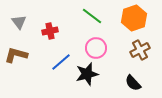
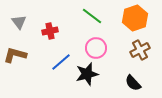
orange hexagon: moved 1 px right
brown L-shape: moved 1 px left
